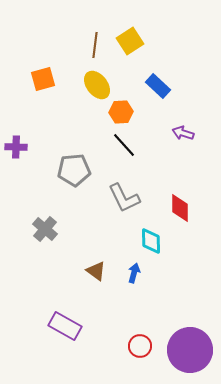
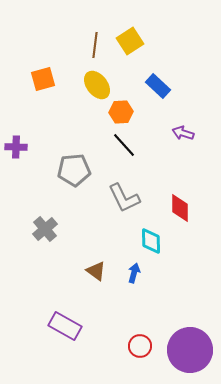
gray cross: rotated 10 degrees clockwise
